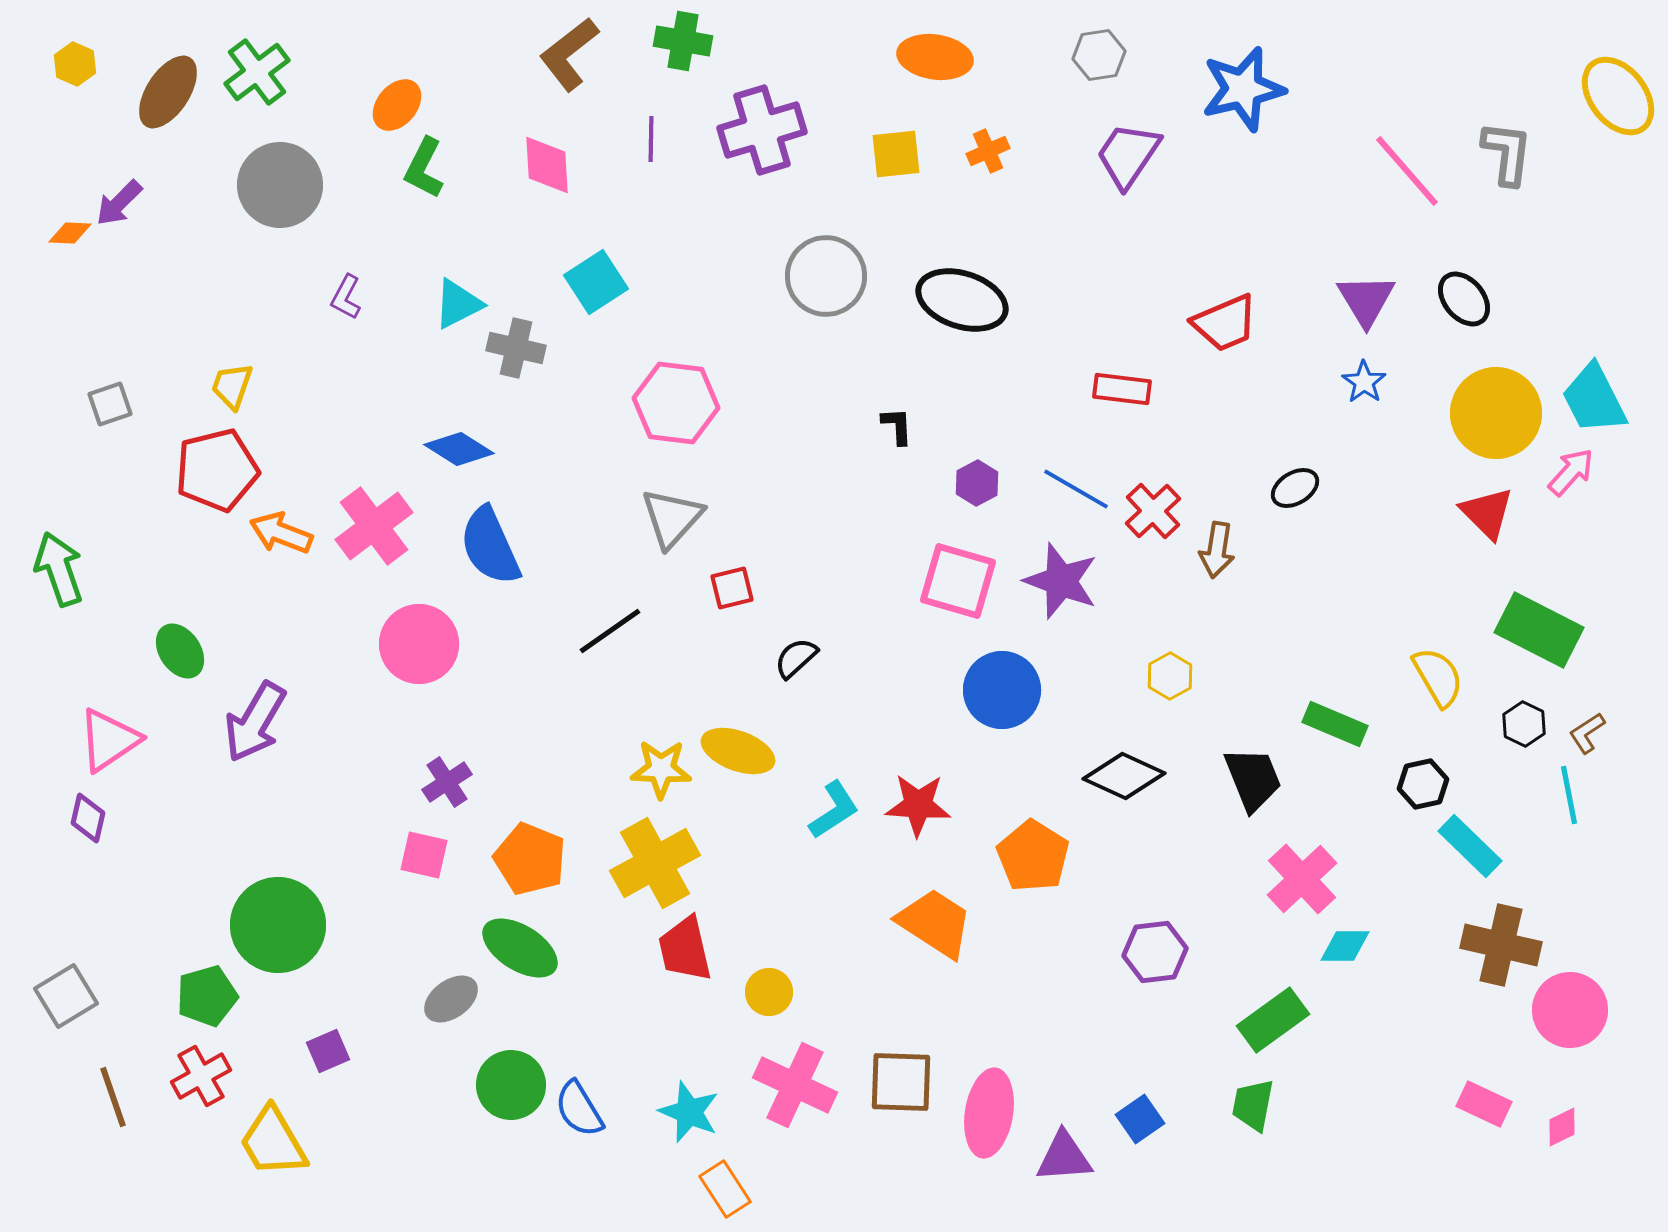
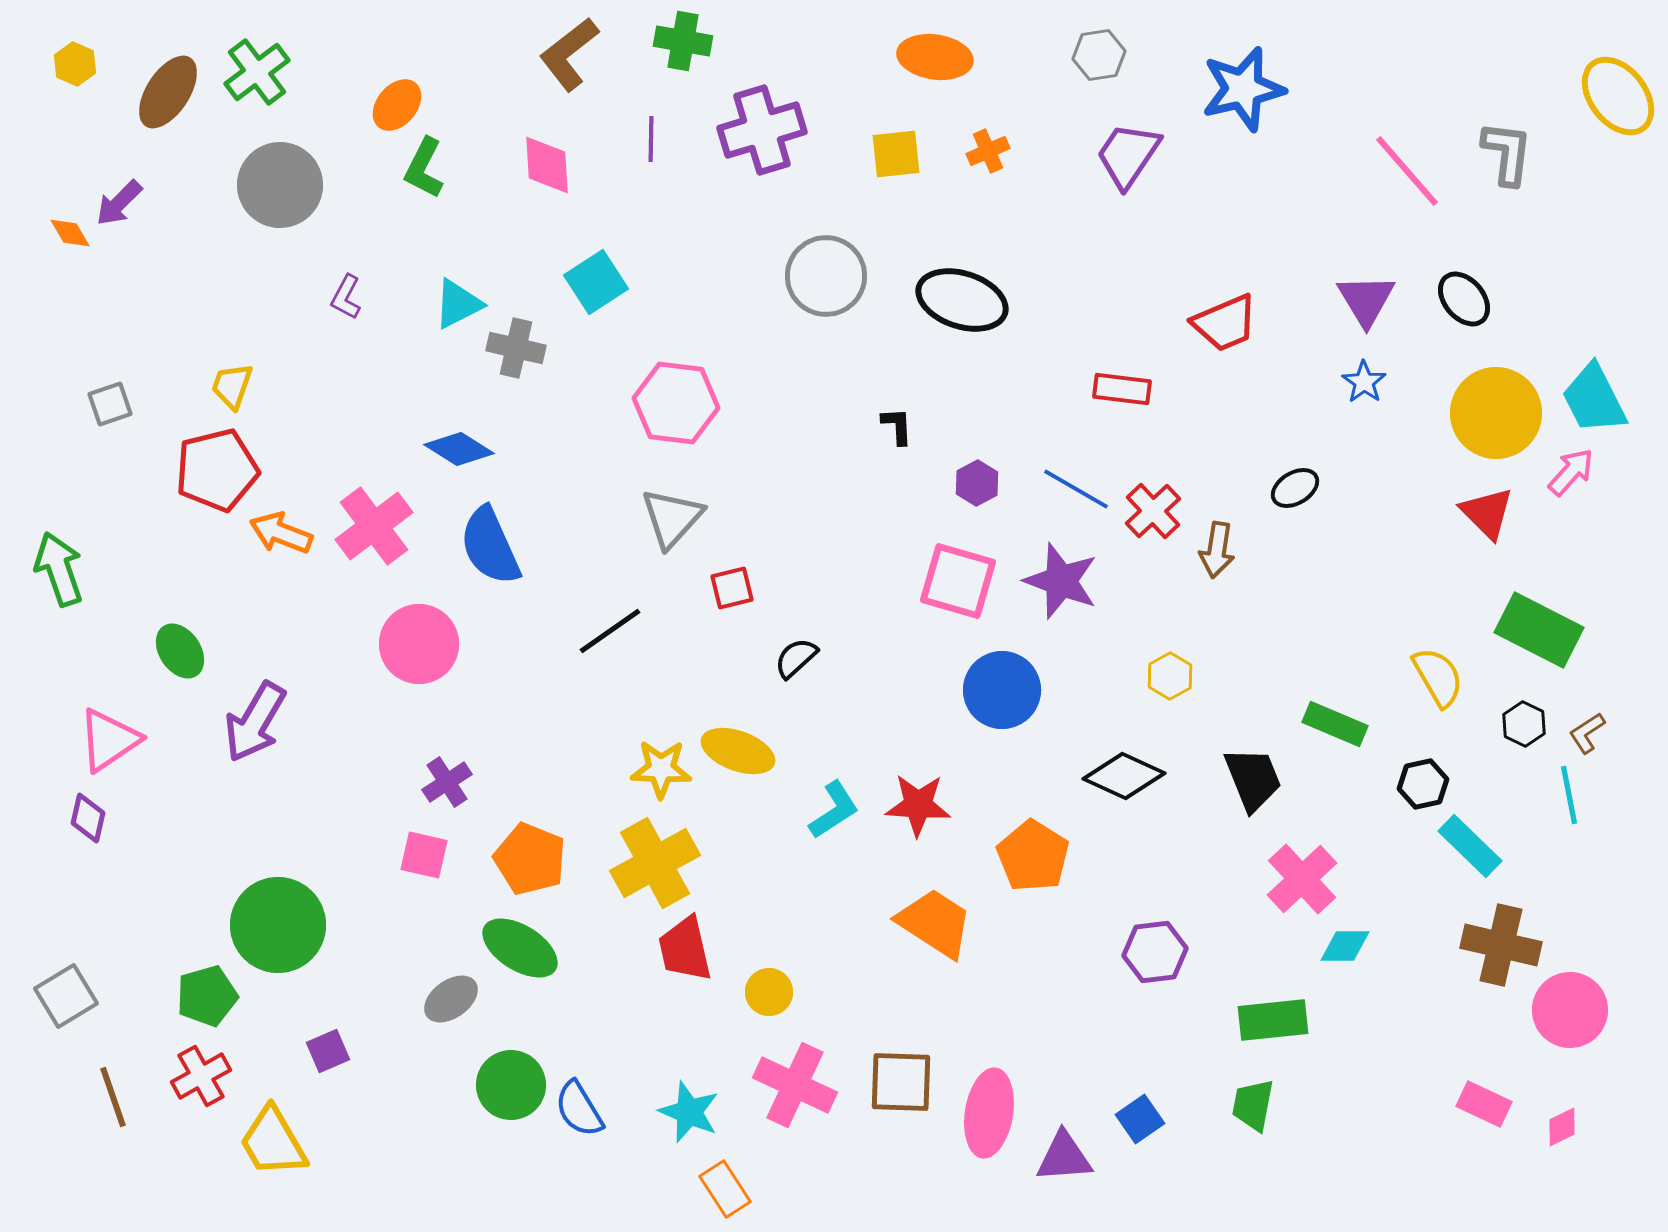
orange diamond at (70, 233): rotated 57 degrees clockwise
green rectangle at (1273, 1020): rotated 30 degrees clockwise
